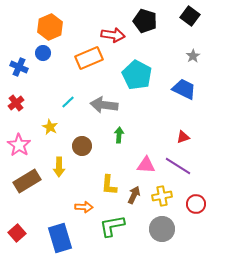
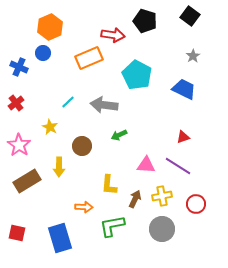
green arrow: rotated 119 degrees counterclockwise
brown arrow: moved 1 px right, 4 px down
red square: rotated 36 degrees counterclockwise
